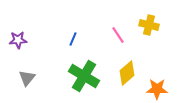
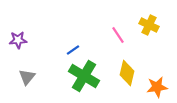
yellow cross: rotated 12 degrees clockwise
blue line: moved 11 px down; rotated 32 degrees clockwise
yellow diamond: rotated 35 degrees counterclockwise
gray triangle: moved 1 px up
orange star: moved 2 px up; rotated 10 degrees counterclockwise
